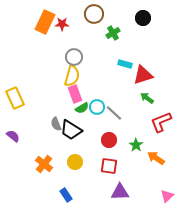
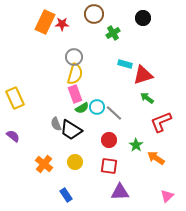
yellow semicircle: moved 3 px right, 2 px up
